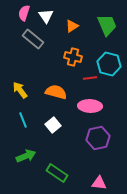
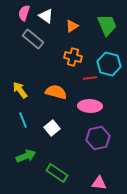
white triangle: rotated 21 degrees counterclockwise
white square: moved 1 px left, 3 px down
